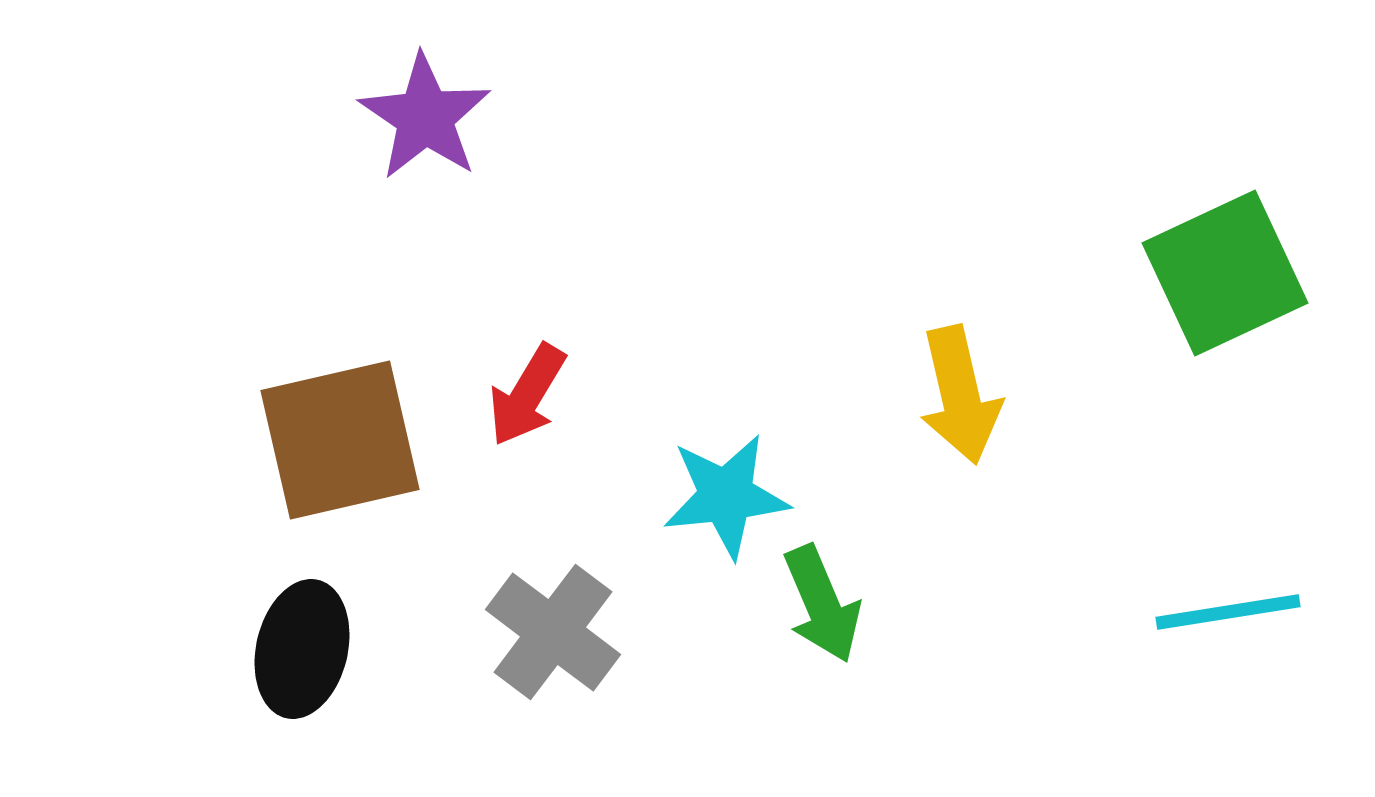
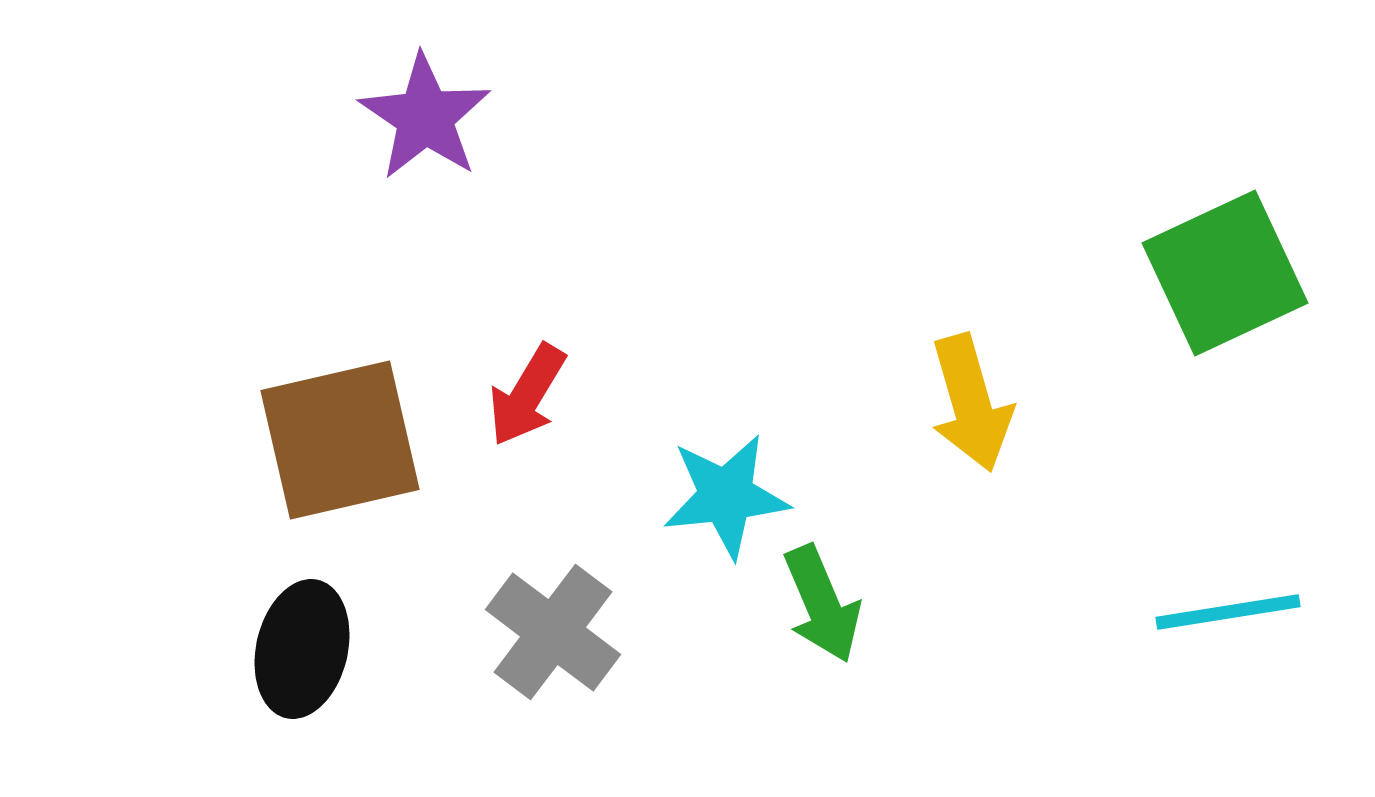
yellow arrow: moved 11 px right, 8 px down; rotated 3 degrees counterclockwise
